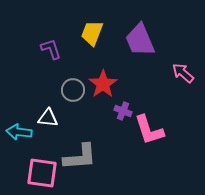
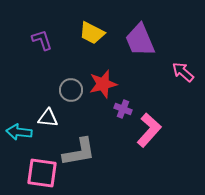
yellow trapezoid: rotated 84 degrees counterclockwise
purple L-shape: moved 9 px left, 9 px up
pink arrow: moved 1 px up
red star: rotated 20 degrees clockwise
gray circle: moved 2 px left
purple cross: moved 2 px up
pink L-shape: rotated 120 degrees counterclockwise
gray L-shape: moved 1 px left, 5 px up; rotated 6 degrees counterclockwise
